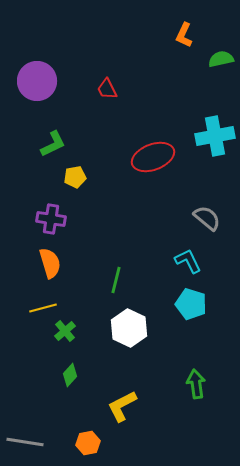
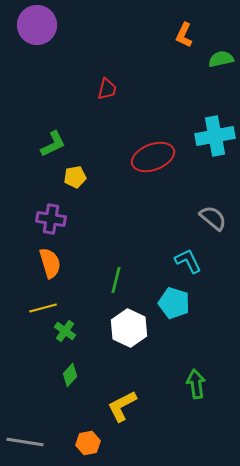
purple circle: moved 56 px up
red trapezoid: rotated 140 degrees counterclockwise
gray semicircle: moved 6 px right
cyan pentagon: moved 17 px left, 1 px up
green cross: rotated 15 degrees counterclockwise
